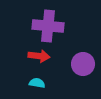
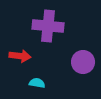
red arrow: moved 19 px left
purple circle: moved 2 px up
